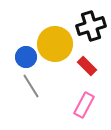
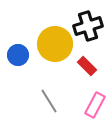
black cross: moved 3 px left
blue circle: moved 8 px left, 2 px up
gray line: moved 18 px right, 15 px down
pink rectangle: moved 11 px right
